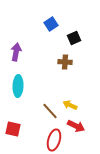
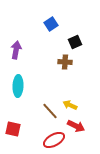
black square: moved 1 px right, 4 px down
purple arrow: moved 2 px up
red ellipse: rotated 45 degrees clockwise
